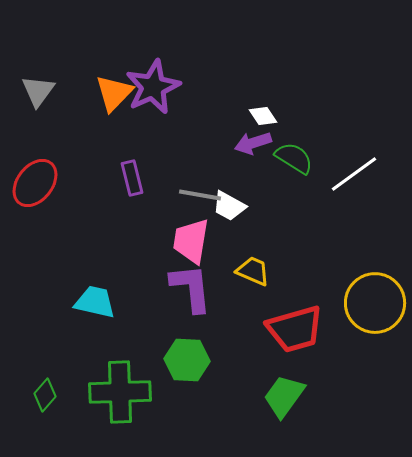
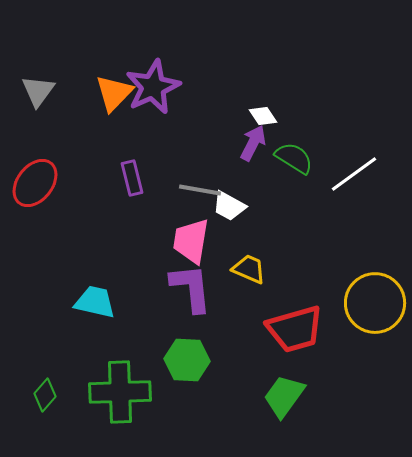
purple arrow: rotated 135 degrees clockwise
gray line: moved 5 px up
yellow trapezoid: moved 4 px left, 2 px up
